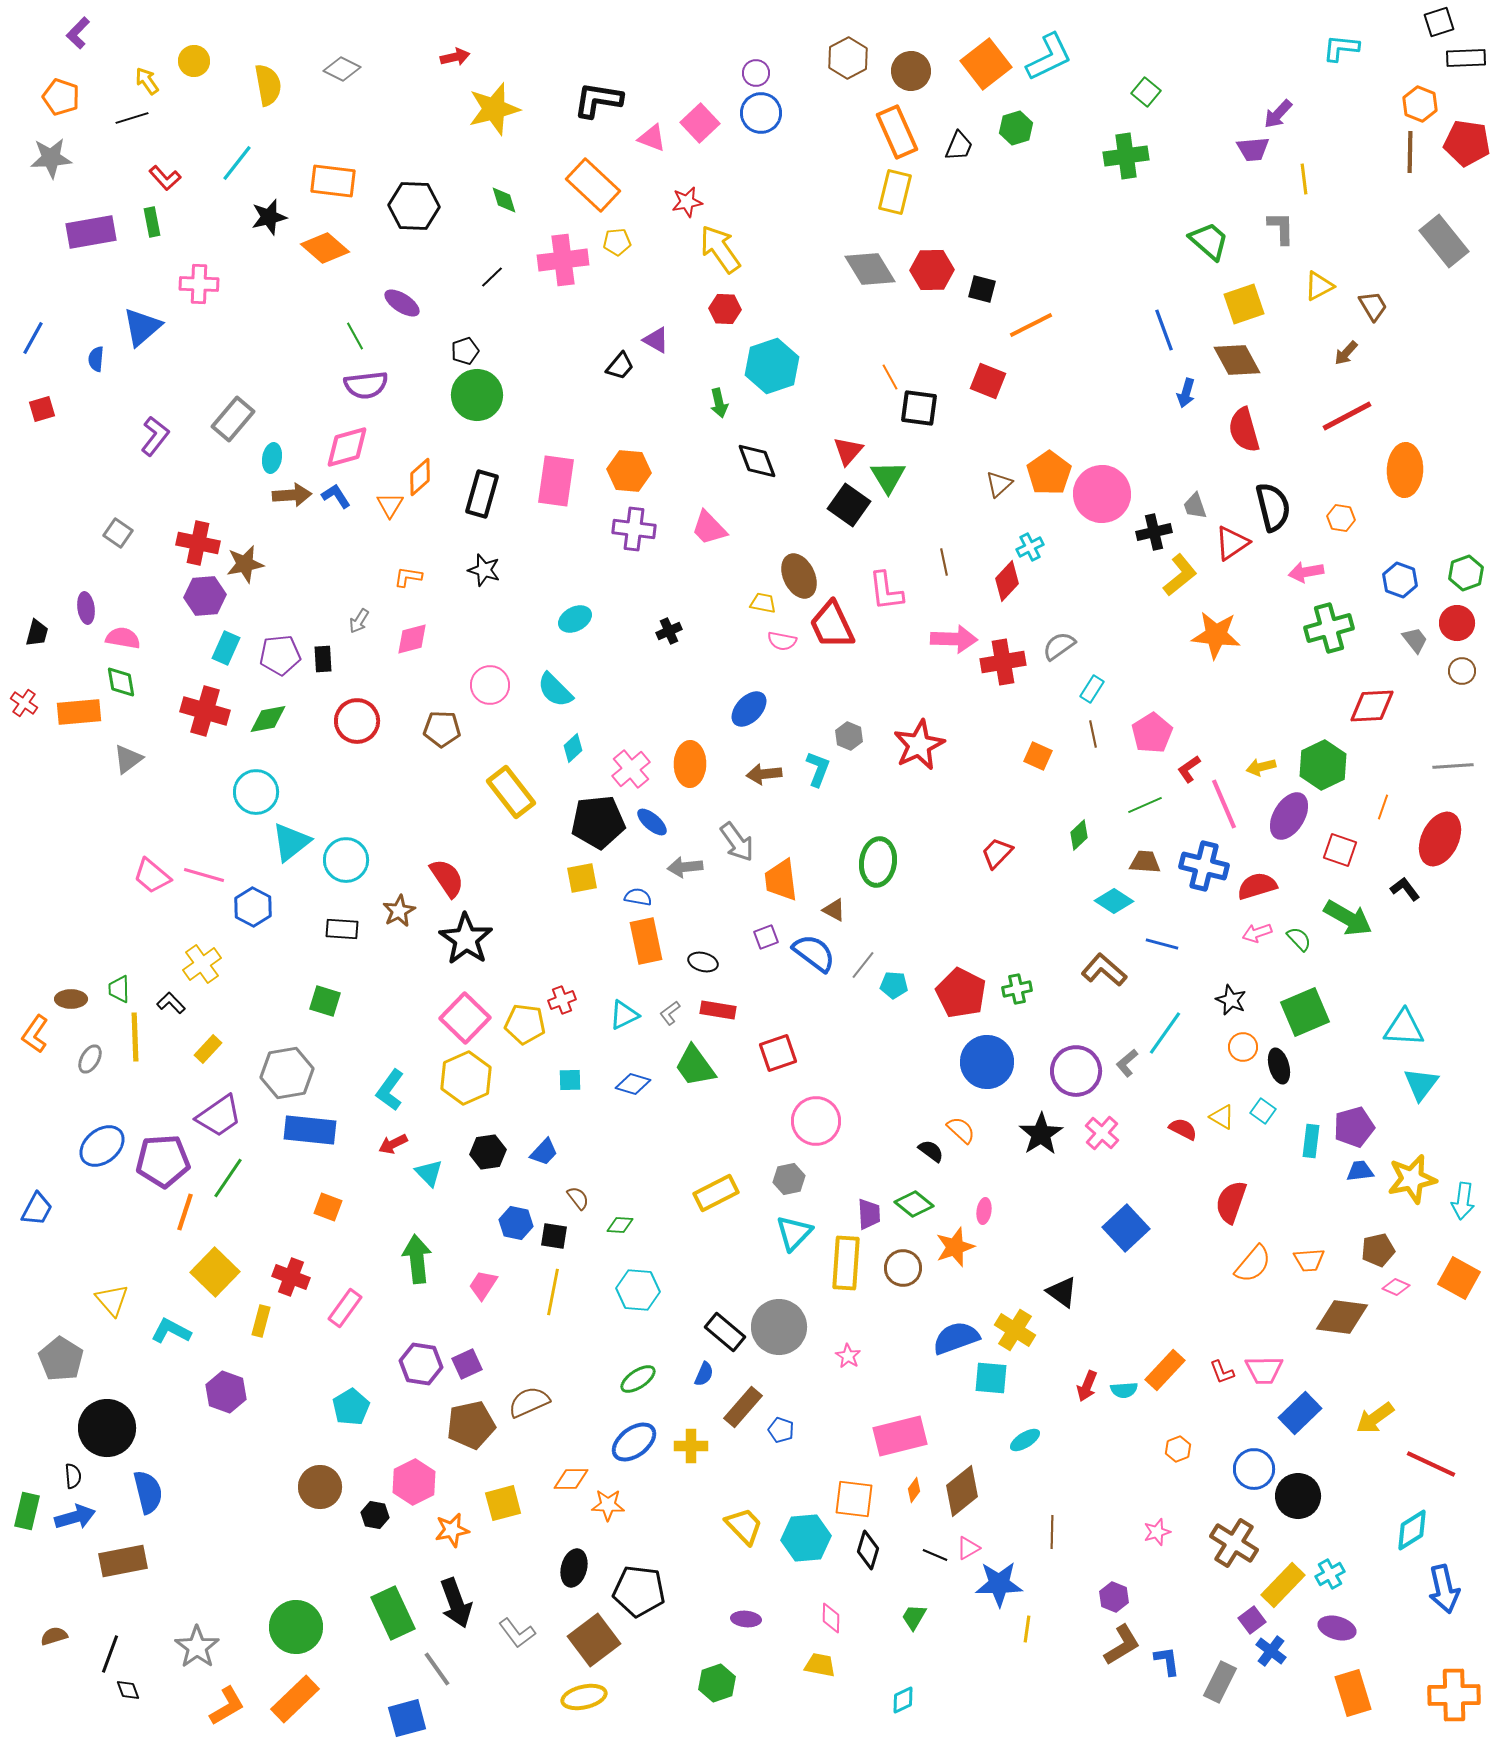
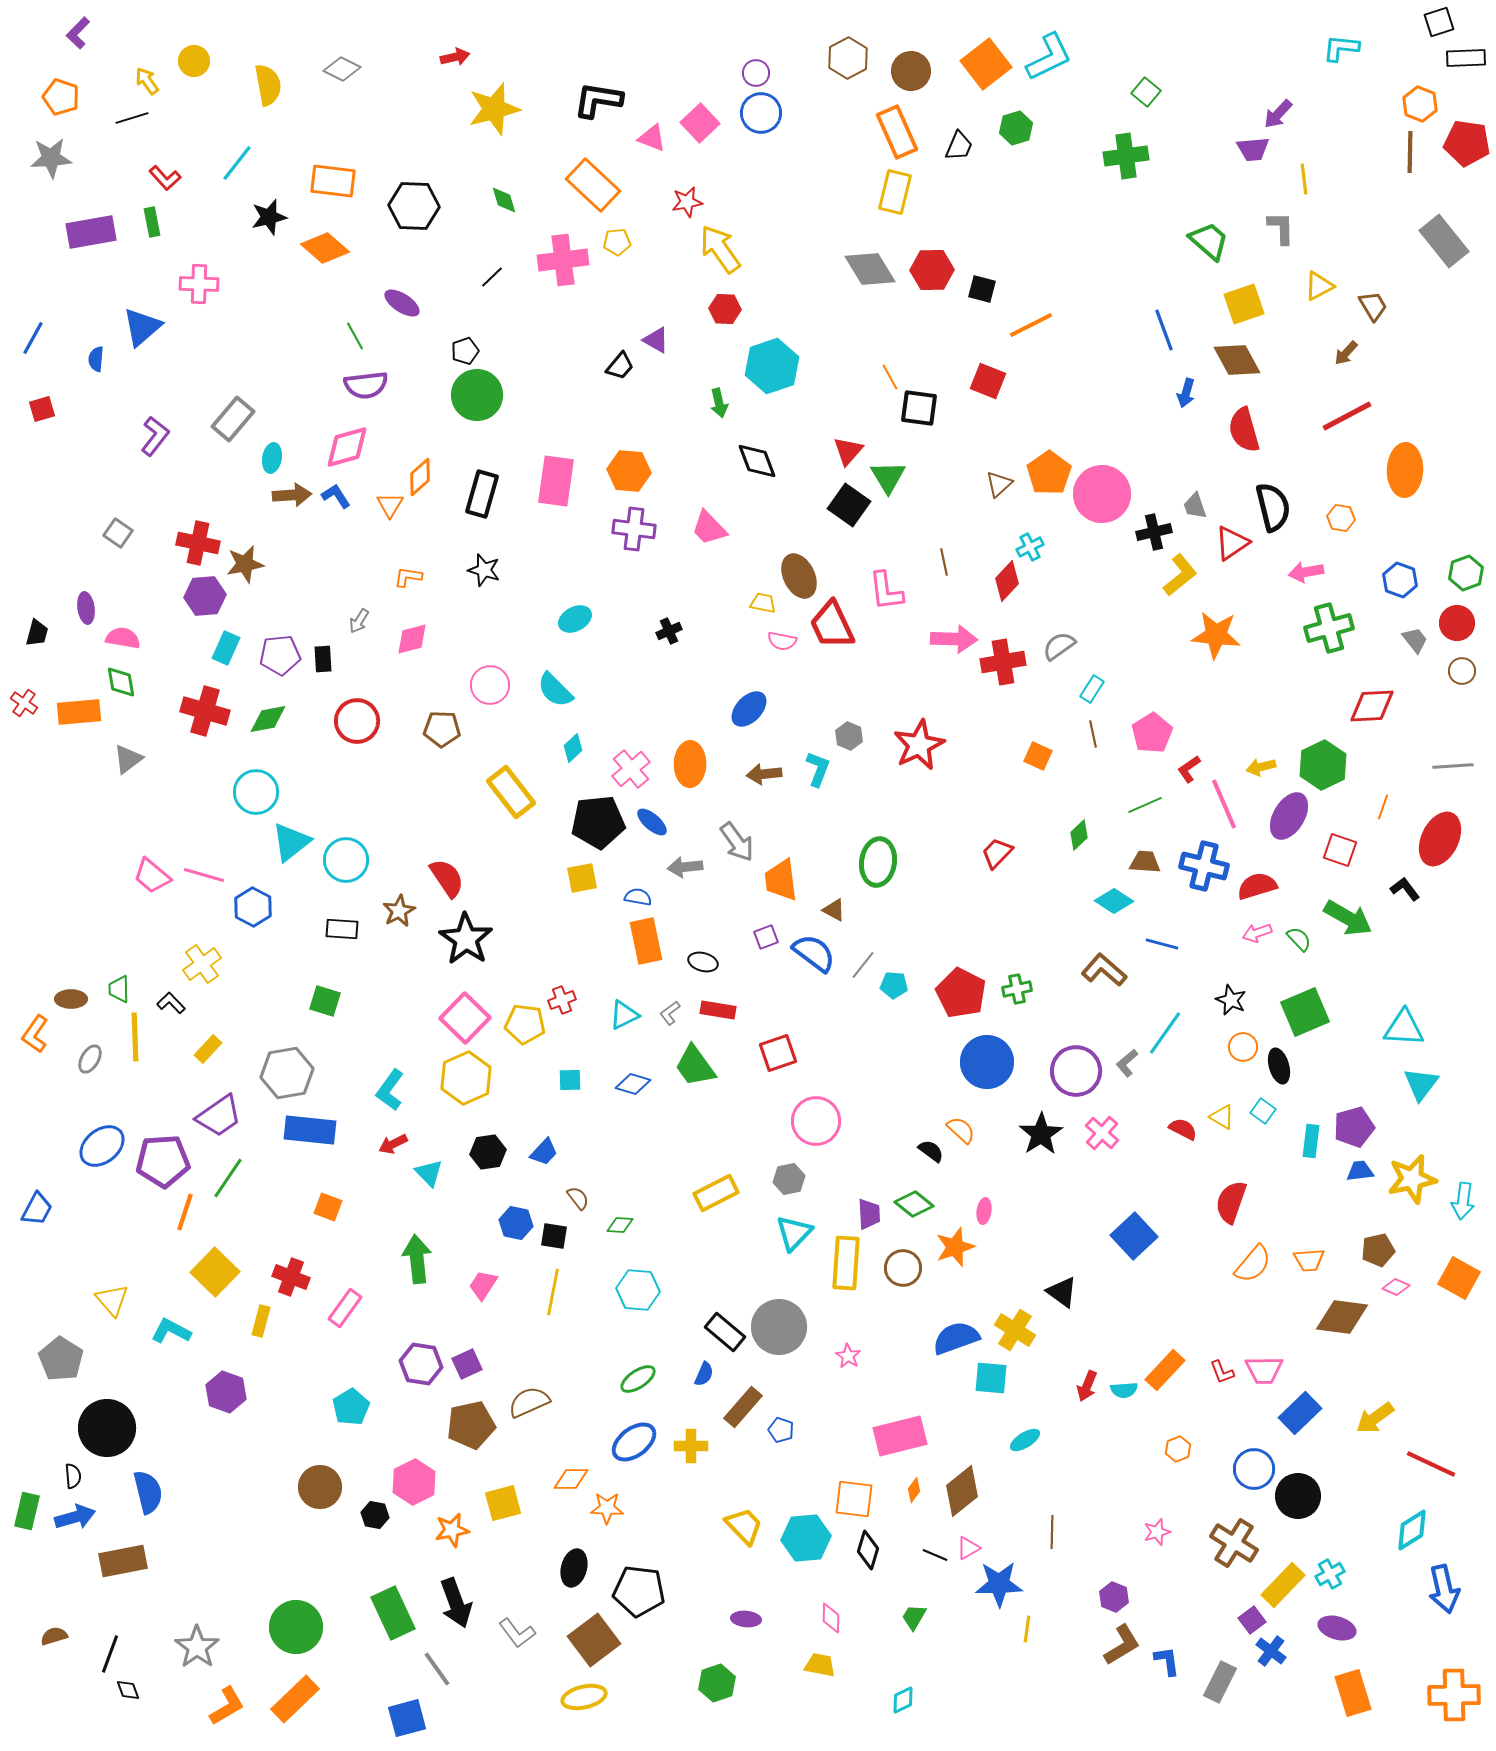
blue square at (1126, 1228): moved 8 px right, 8 px down
orange star at (608, 1505): moved 1 px left, 3 px down
